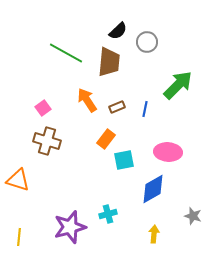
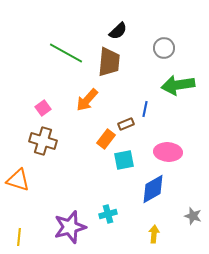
gray circle: moved 17 px right, 6 px down
green arrow: rotated 144 degrees counterclockwise
orange arrow: rotated 105 degrees counterclockwise
brown rectangle: moved 9 px right, 17 px down
brown cross: moved 4 px left
